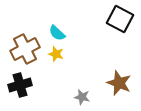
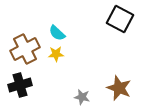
yellow star: rotated 21 degrees counterclockwise
brown star: moved 5 px down
